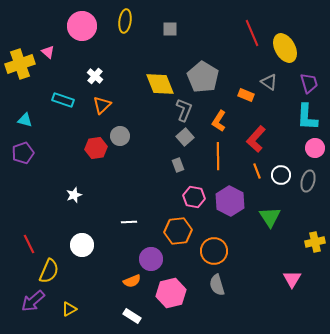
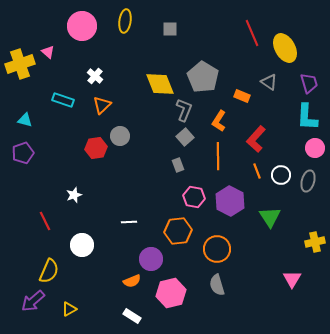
orange rectangle at (246, 95): moved 4 px left, 1 px down
red line at (29, 244): moved 16 px right, 23 px up
orange circle at (214, 251): moved 3 px right, 2 px up
